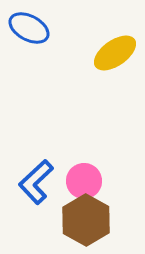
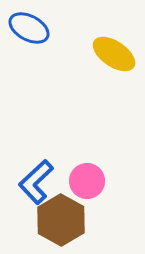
yellow ellipse: moved 1 px left, 1 px down; rotated 69 degrees clockwise
pink circle: moved 3 px right
brown hexagon: moved 25 px left
